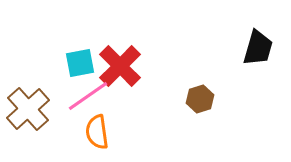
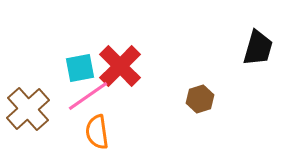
cyan square: moved 5 px down
